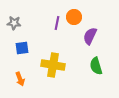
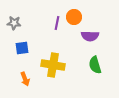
purple semicircle: rotated 114 degrees counterclockwise
green semicircle: moved 1 px left, 1 px up
orange arrow: moved 5 px right
